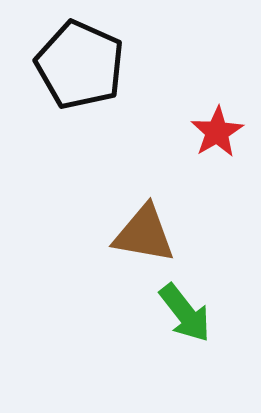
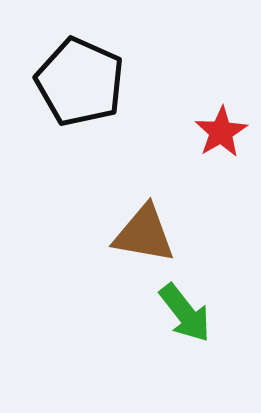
black pentagon: moved 17 px down
red star: moved 4 px right
